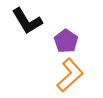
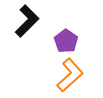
black L-shape: rotated 104 degrees counterclockwise
